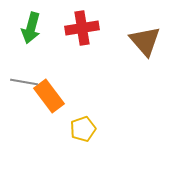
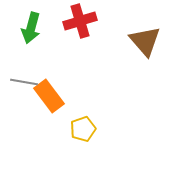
red cross: moved 2 px left, 7 px up; rotated 8 degrees counterclockwise
